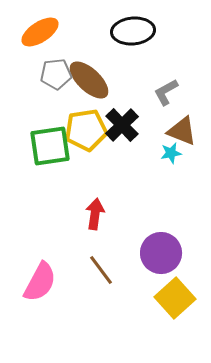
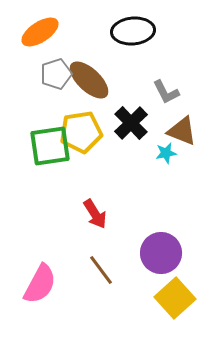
gray pentagon: rotated 12 degrees counterclockwise
gray L-shape: rotated 88 degrees counterclockwise
black cross: moved 9 px right, 2 px up
yellow pentagon: moved 5 px left, 2 px down
cyan star: moved 5 px left
red arrow: rotated 140 degrees clockwise
pink semicircle: moved 2 px down
